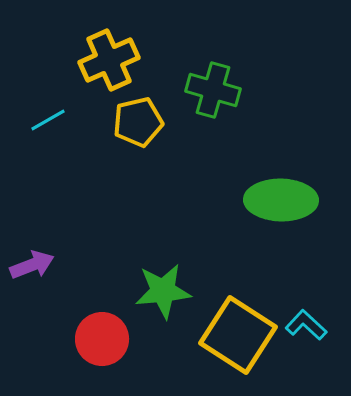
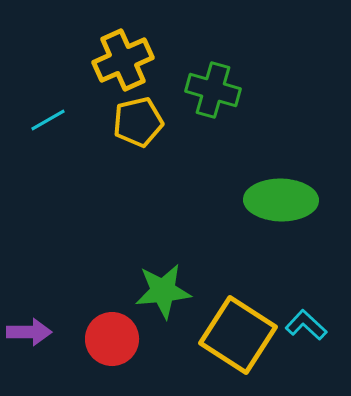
yellow cross: moved 14 px right
purple arrow: moved 3 px left, 67 px down; rotated 21 degrees clockwise
red circle: moved 10 px right
